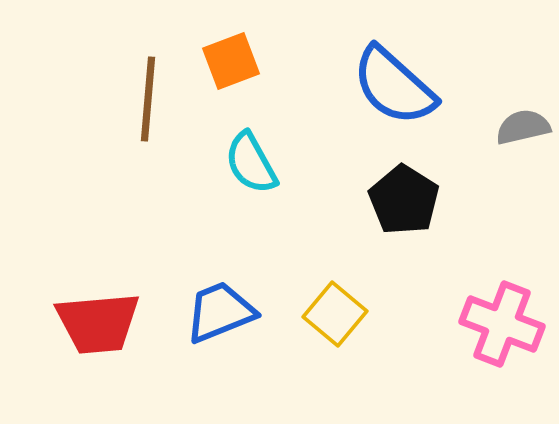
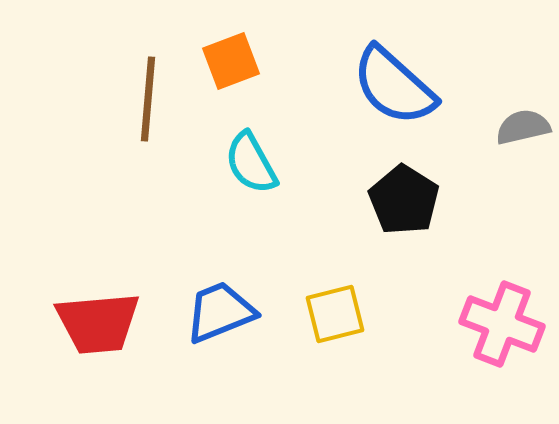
yellow square: rotated 36 degrees clockwise
